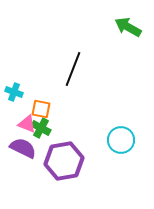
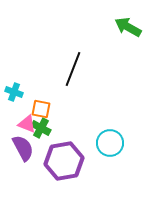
cyan circle: moved 11 px left, 3 px down
purple semicircle: rotated 36 degrees clockwise
